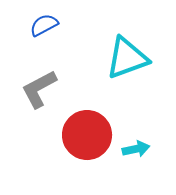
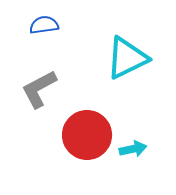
blue semicircle: rotated 20 degrees clockwise
cyan triangle: rotated 6 degrees counterclockwise
cyan arrow: moved 3 px left
